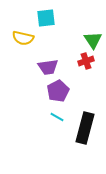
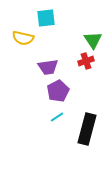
cyan line: rotated 64 degrees counterclockwise
black rectangle: moved 2 px right, 1 px down
